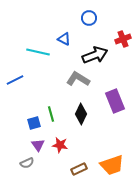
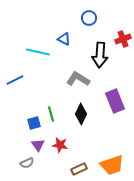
black arrow: moved 5 px right; rotated 115 degrees clockwise
